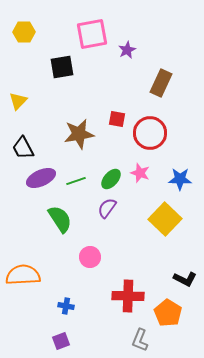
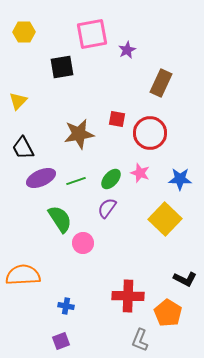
pink circle: moved 7 px left, 14 px up
